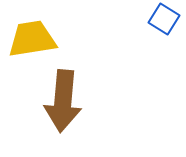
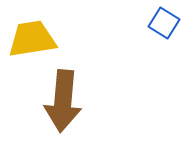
blue square: moved 4 px down
